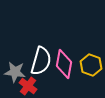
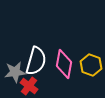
white semicircle: moved 5 px left
gray star: rotated 15 degrees counterclockwise
red cross: moved 1 px right
